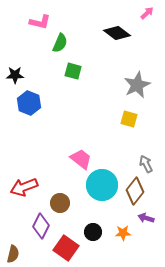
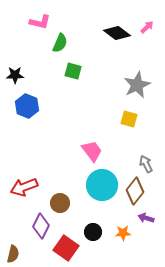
pink arrow: moved 14 px down
blue hexagon: moved 2 px left, 3 px down
pink trapezoid: moved 11 px right, 8 px up; rotated 15 degrees clockwise
